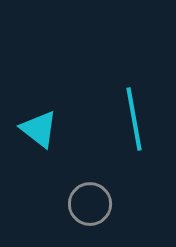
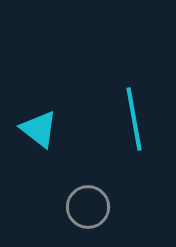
gray circle: moved 2 px left, 3 px down
